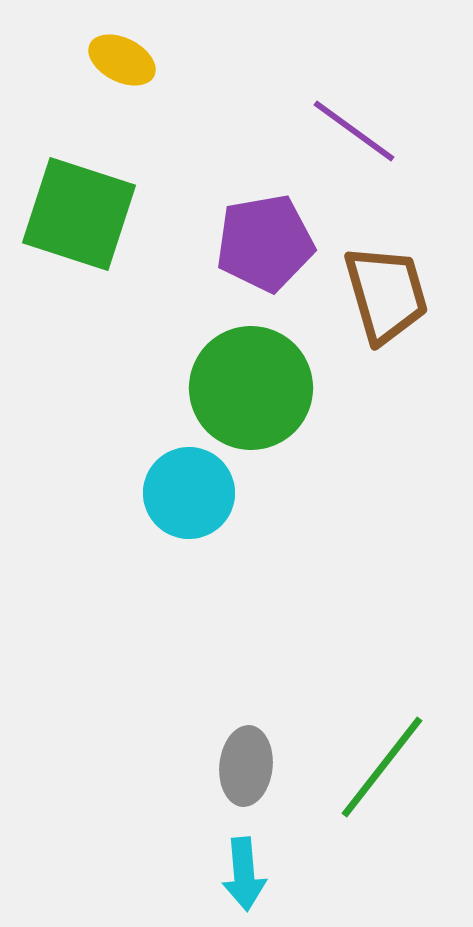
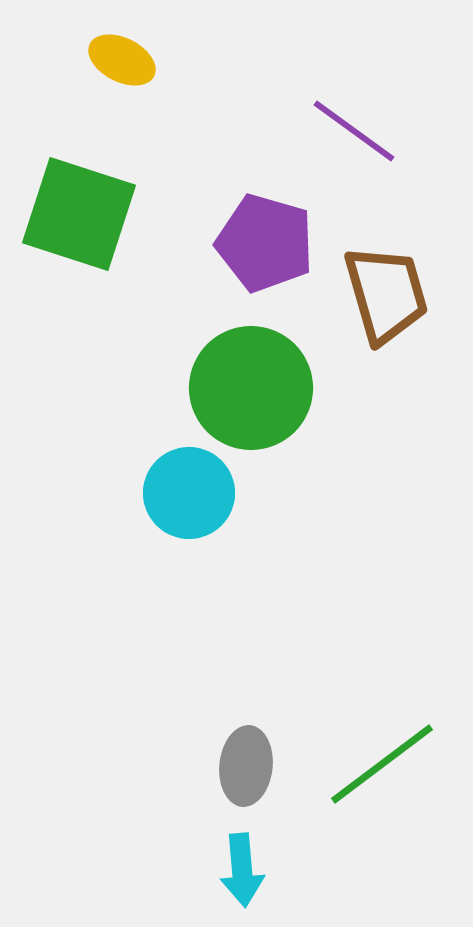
purple pentagon: rotated 26 degrees clockwise
green line: moved 3 px up; rotated 15 degrees clockwise
cyan arrow: moved 2 px left, 4 px up
